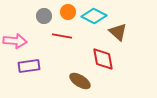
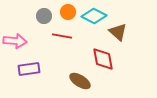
purple rectangle: moved 3 px down
